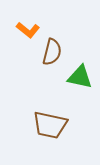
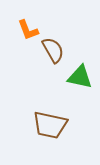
orange L-shape: rotated 30 degrees clockwise
brown semicircle: moved 1 px right, 2 px up; rotated 44 degrees counterclockwise
